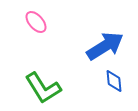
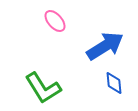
pink ellipse: moved 19 px right, 1 px up
blue diamond: moved 2 px down
